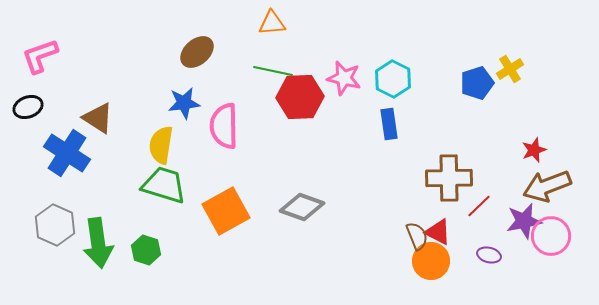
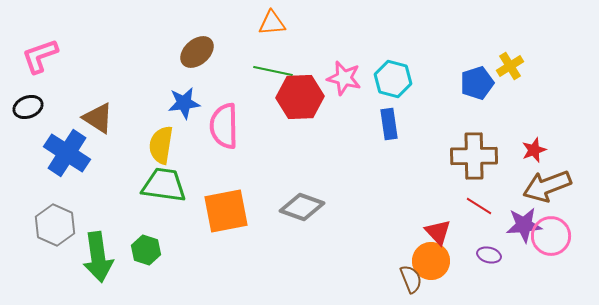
yellow cross: moved 3 px up
cyan hexagon: rotated 12 degrees counterclockwise
brown cross: moved 25 px right, 22 px up
green trapezoid: rotated 9 degrees counterclockwise
red line: rotated 76 degrees clockwise
orange square: rotated 18 degrees clockwise
purple star: moved 4 px down; rotated 6 degrees clockwise
red triangle: rotated 20 degrees clockwise
brown semicircle: moved 6 px left, 43 px down
green arrow: moved 14 px down
